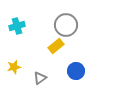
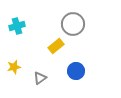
gray circle: moved 7 px right, 1 px up
